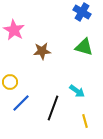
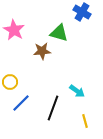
green triangle: moved 25 px left, 14 px up
